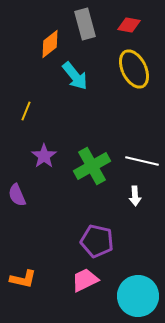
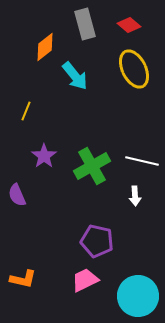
red diamond: rotated 30 degrees clockwise
orange diamond: moved 5 px left, 3 px down
